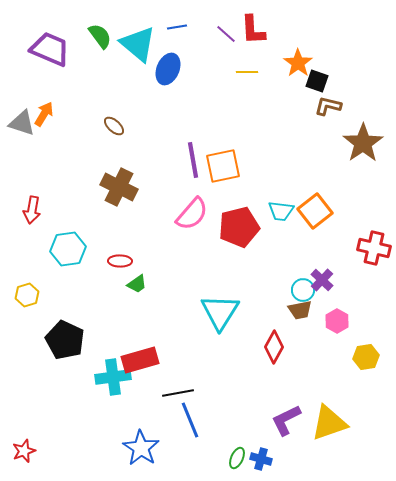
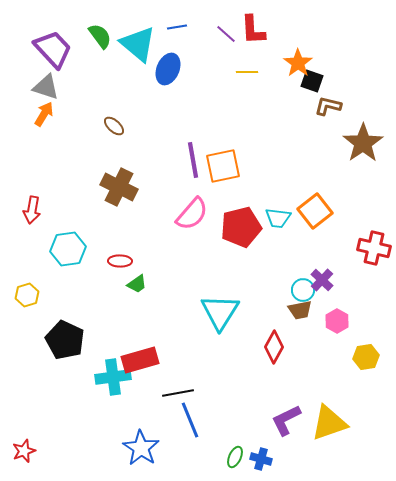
purple trapezoid at (50, 49): moved 3 px right; rotated 24 degrees clockwise
black square at (317, 81): moved 5 px left
gray triangle at (22, 123): moved 24 px right, 36 px up
cyan trapezoid at (281, 211): moved 3 px left, 7 px down
red pentagon at (239, 227): moved 2 px right
green ellipse at (237, 458): moved 2 px left, 1 px up
